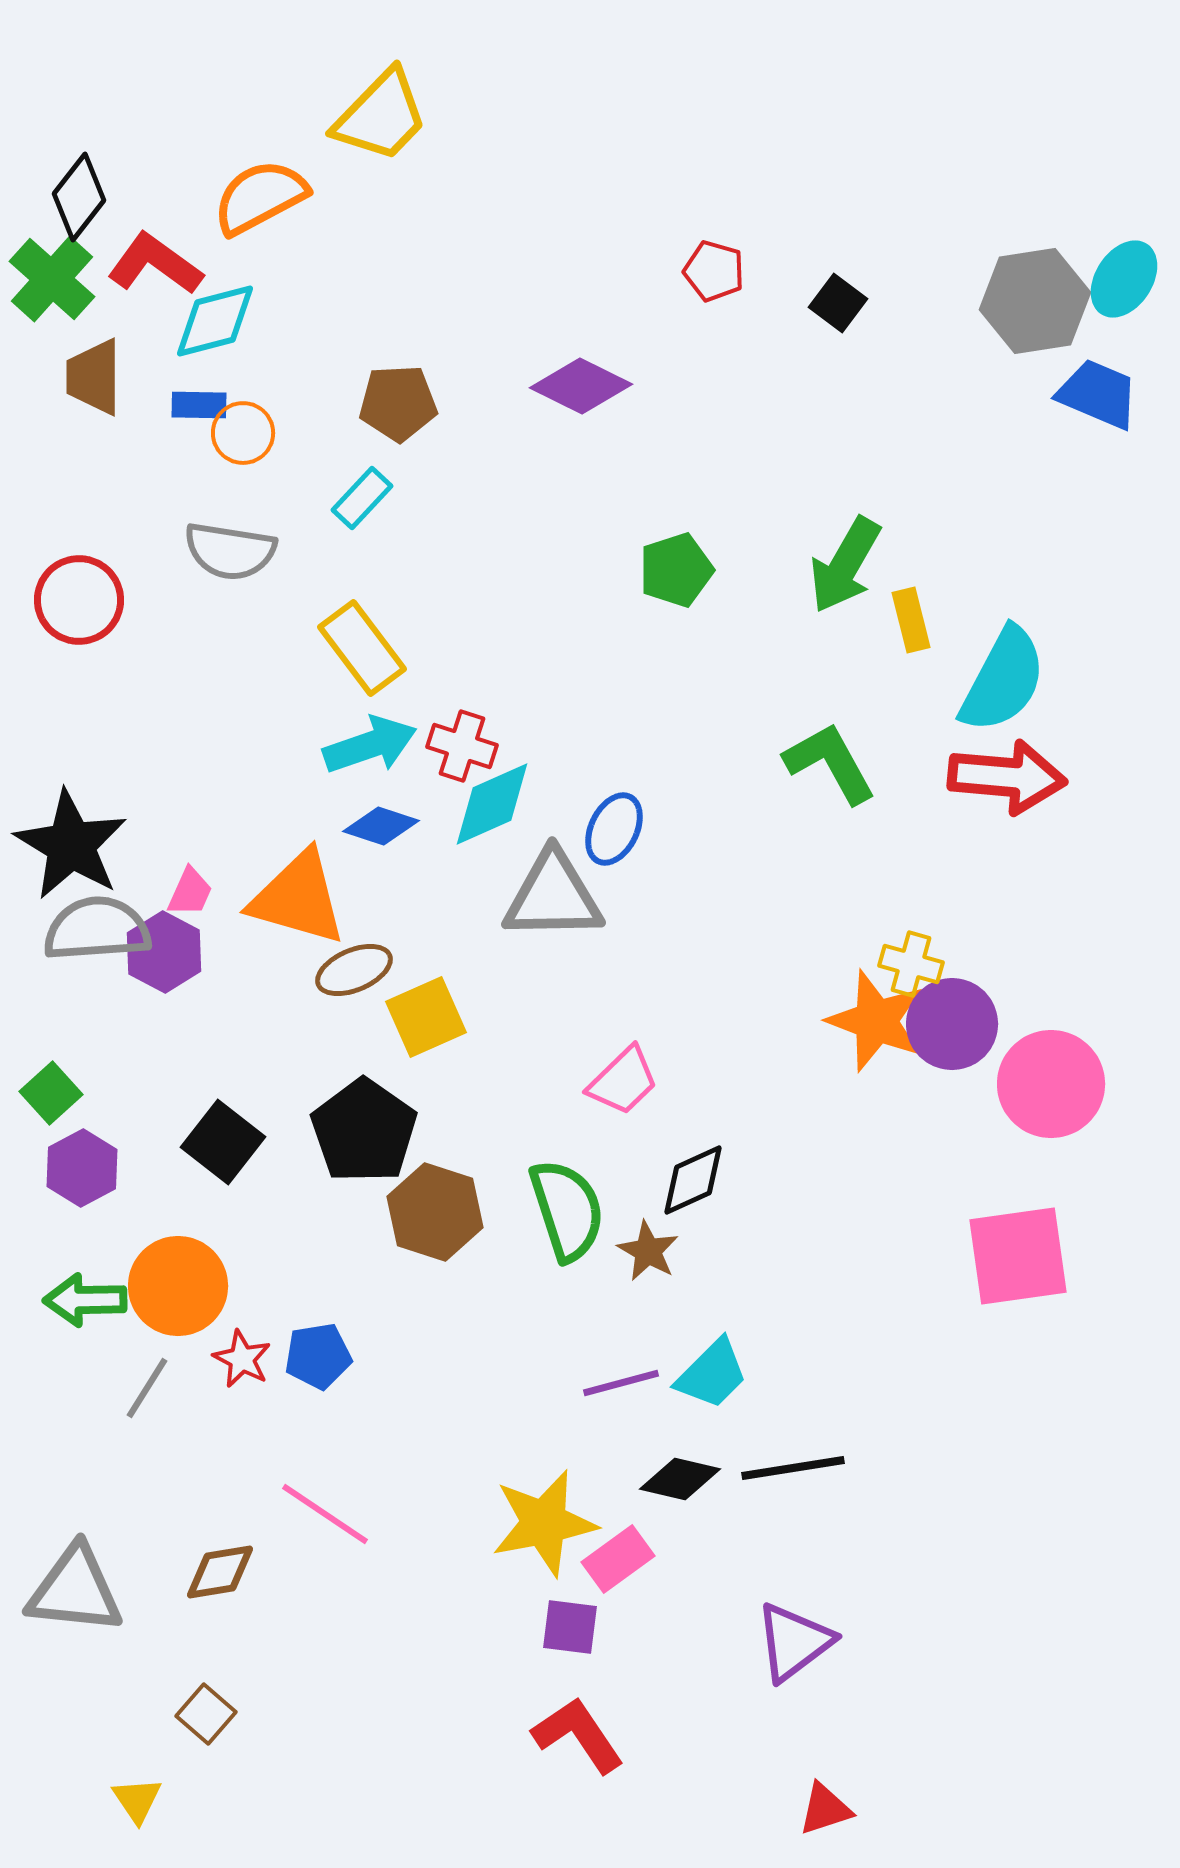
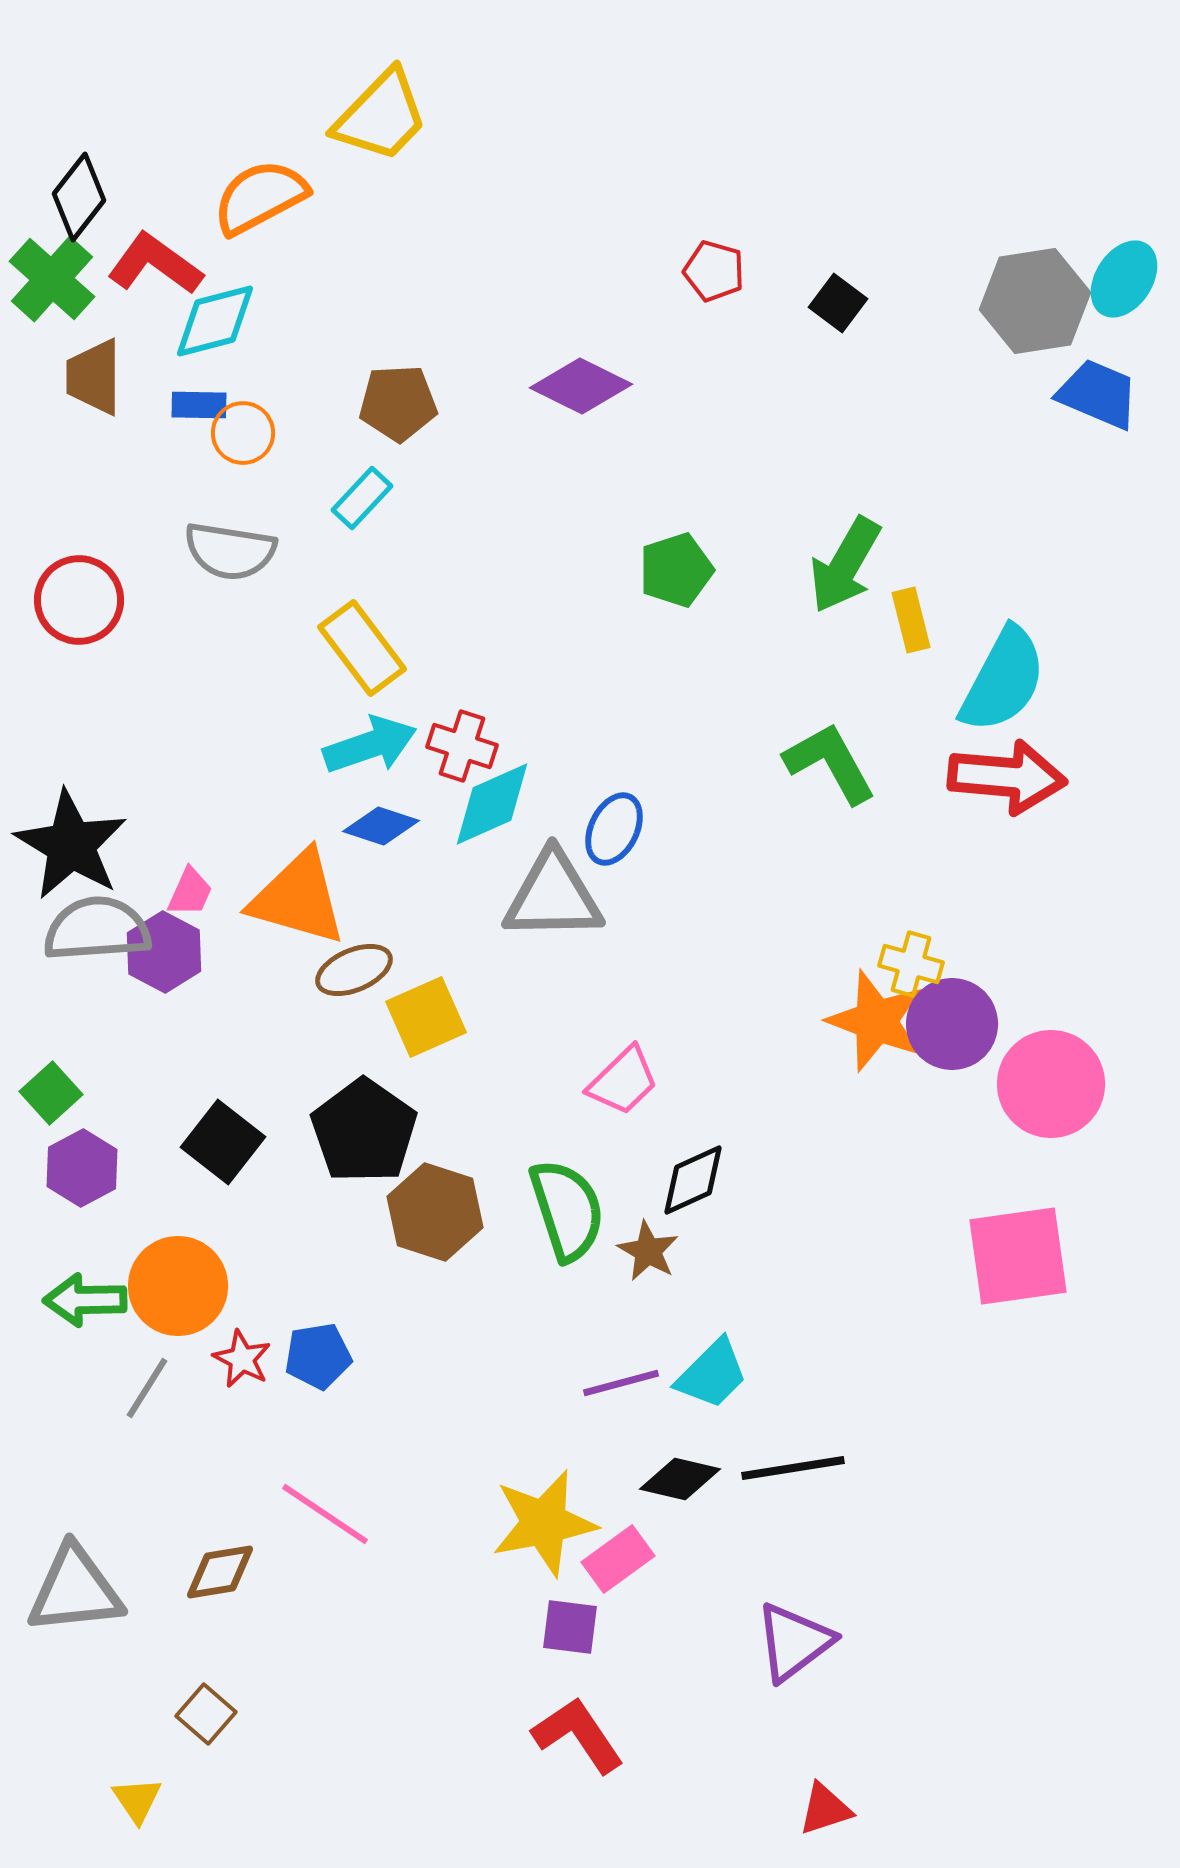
gray triangle at (75, 1590): rotated 12 degrees counterclockwise
